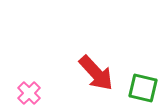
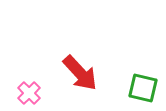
red arrow: moved 16 px left
